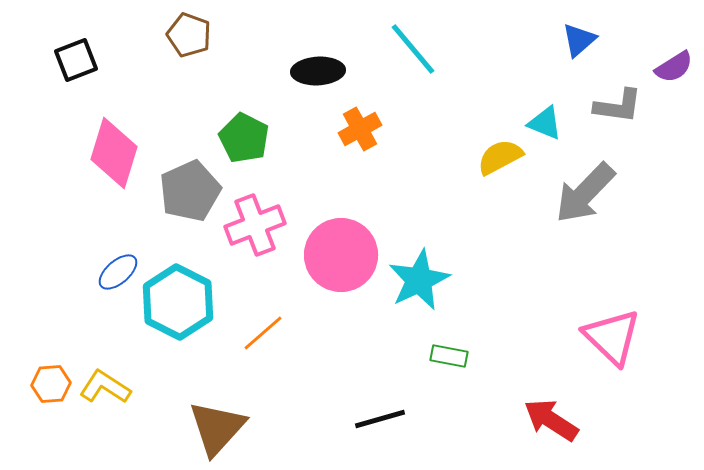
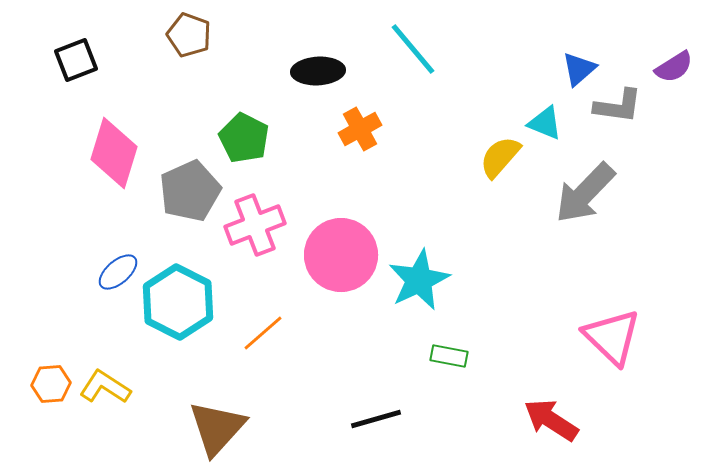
blue triangle: moved 29 px down
yellow semicircle: rotated 21 degrees counterclockwise
black line: moved 4 px left
